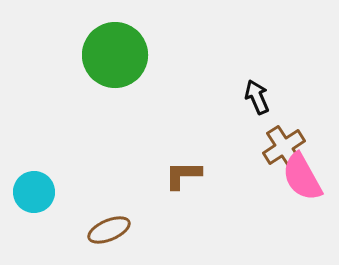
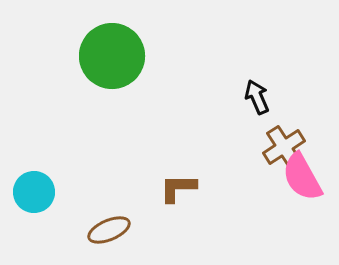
green circle: moved 3 px left, 1 px down
brown L-shape: moved 5 px left, 13 px down
